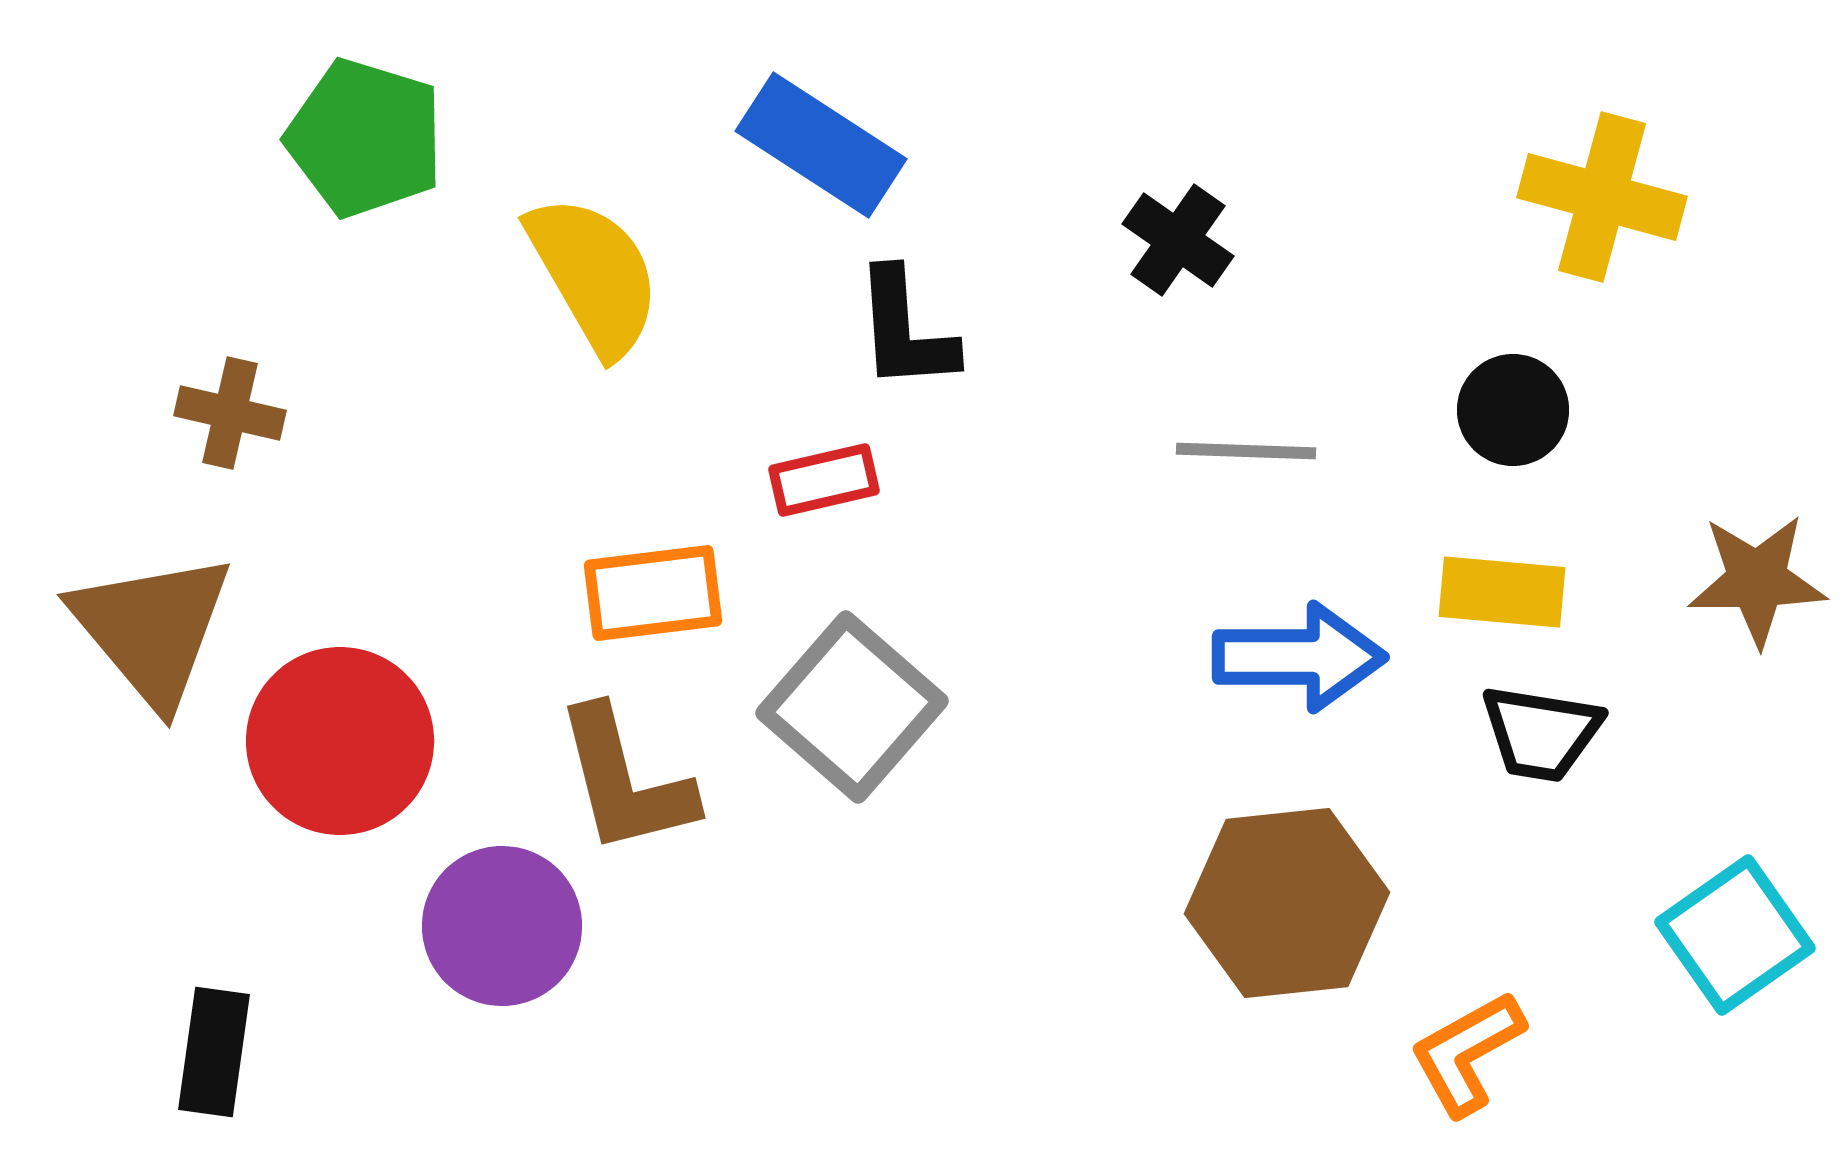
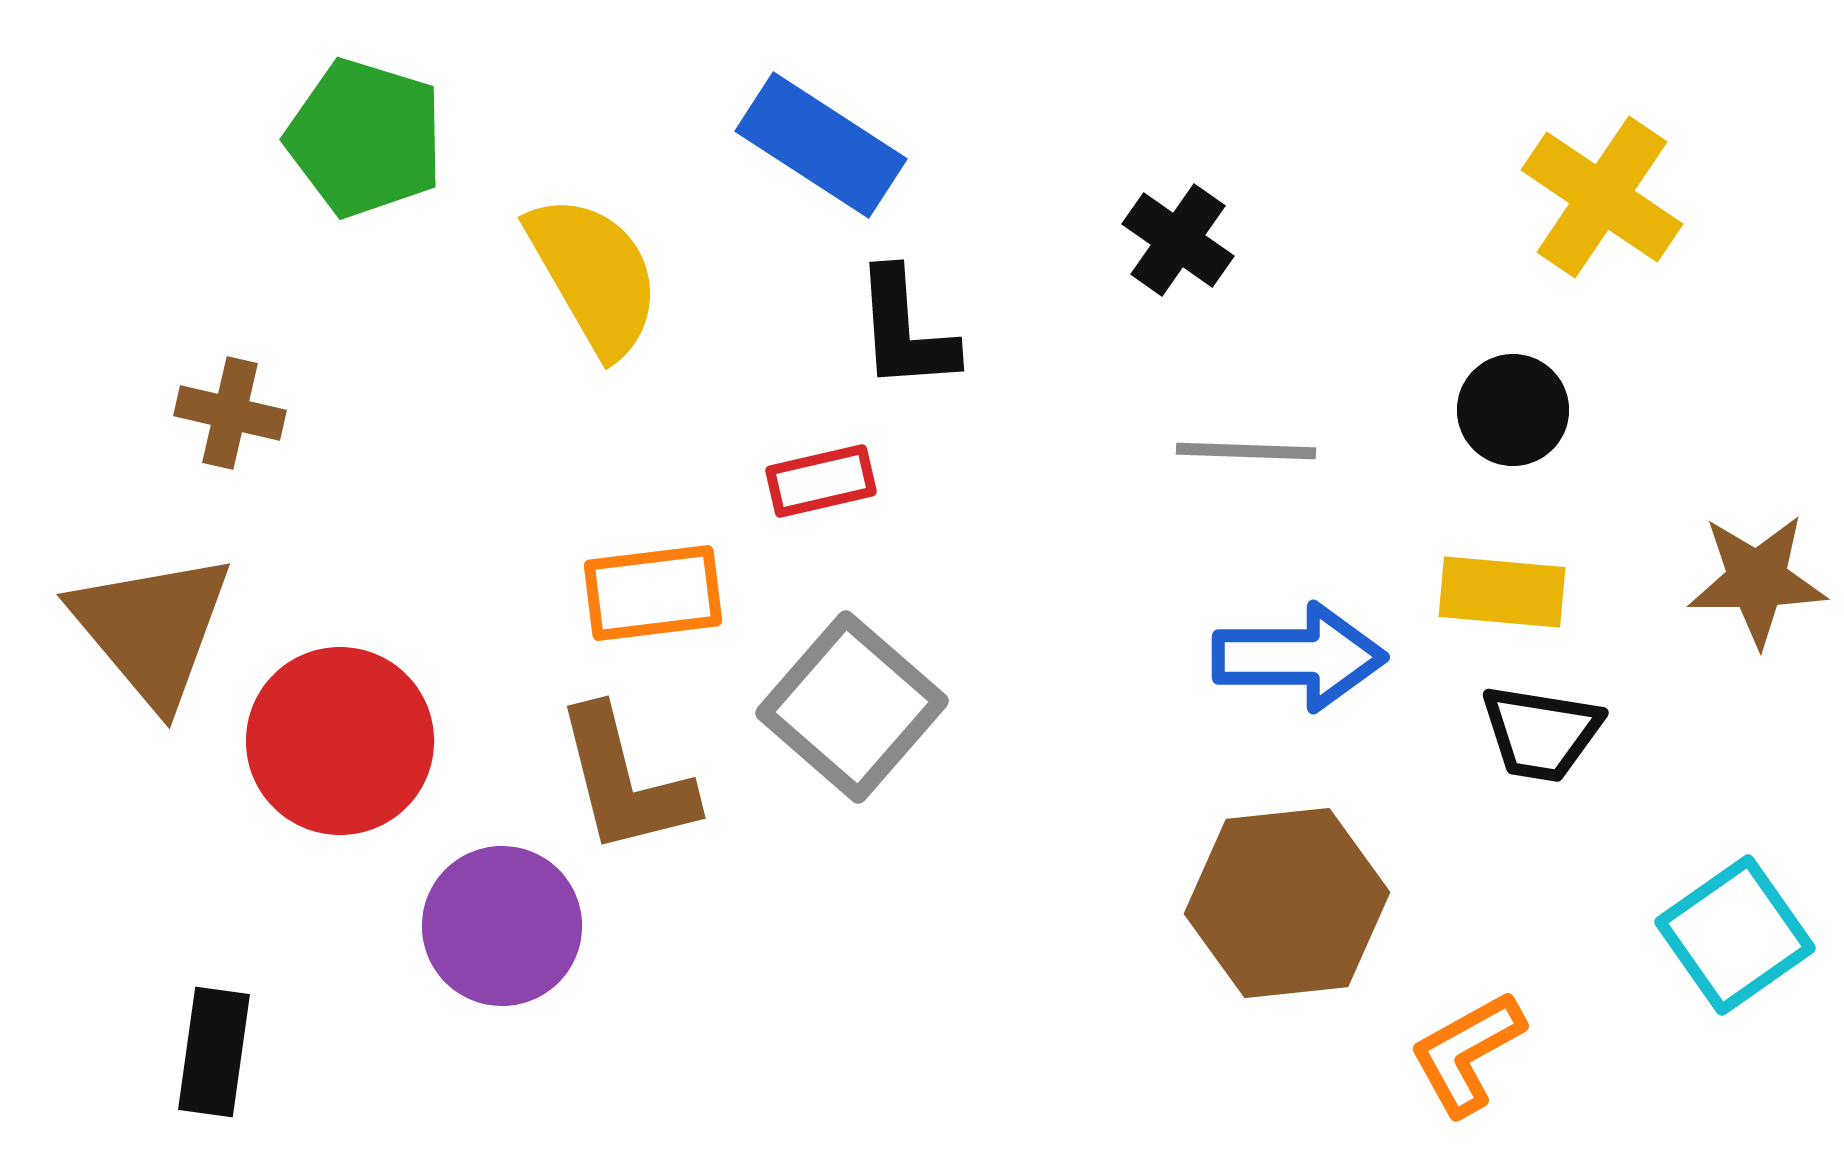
yellow cross: rotated 19 degrees clockwise
red rectangle: moved 3 px left, 1 px down
